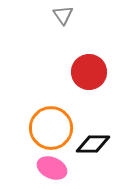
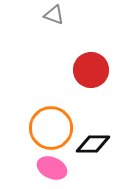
gray triangle: moved 9 px left; rotated 35 degrees counterclockwise
red circle: moved 2 px right, 2 px up
